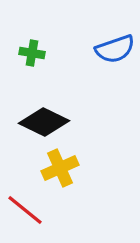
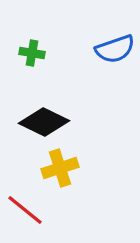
yellow cross: rotated 6 degrees clockwise
